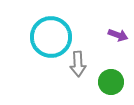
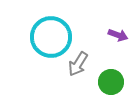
gray arrow: rotated 35 degrees clockwise
